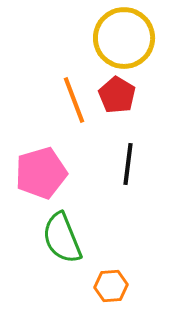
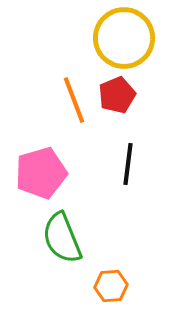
red pentagon: rotated 18 degrees clockwise
